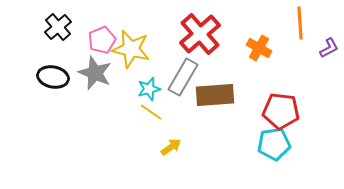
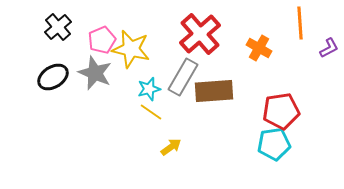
black ellipse: rotated 44 degrees counterclockwise
brown rectangle: moved 1 px left, 4 px up
red pentagon: rotated 15 degrees counterclockwise
